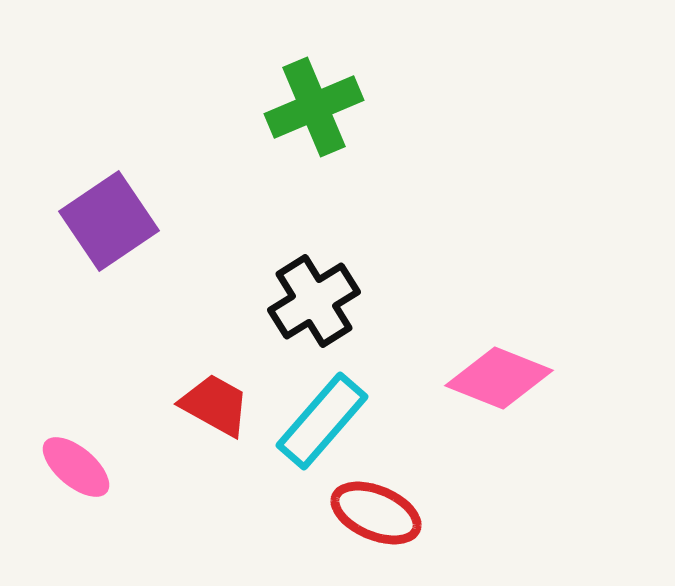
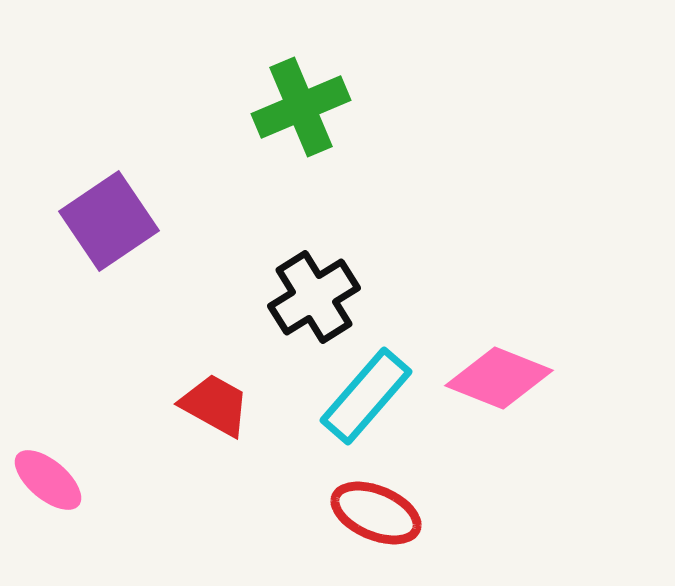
green cross: moved 13 px left
black cross: moved 4 px up
cyan rectangle: moved 44 px right, 25 px up
pink ellipse: moved 28 px left, 13 px down
